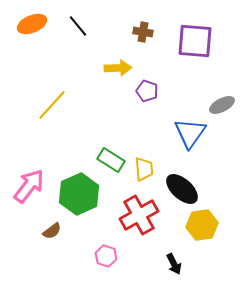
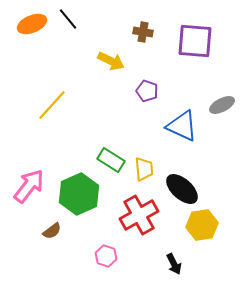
black line: moved 10 px left, 7 px up
yellow arrow: moved 7 px left, 7 px up; rotated 28 degrees clockwise
blue triangle: moved 8 px left, 7 px up; rotated 40 degrees counterclockwise
